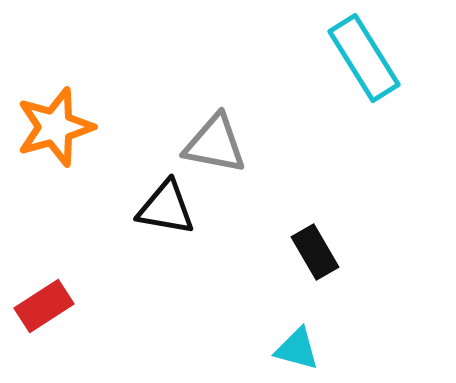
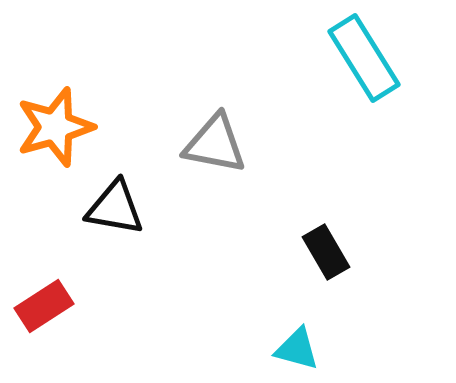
black triangle: moved 51 px left
black rectangle: moved 11 px right
